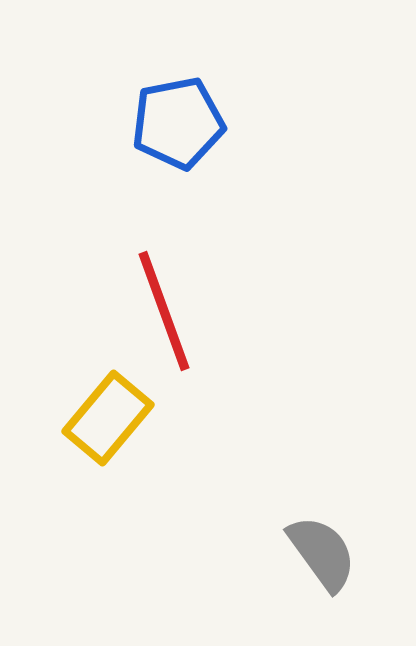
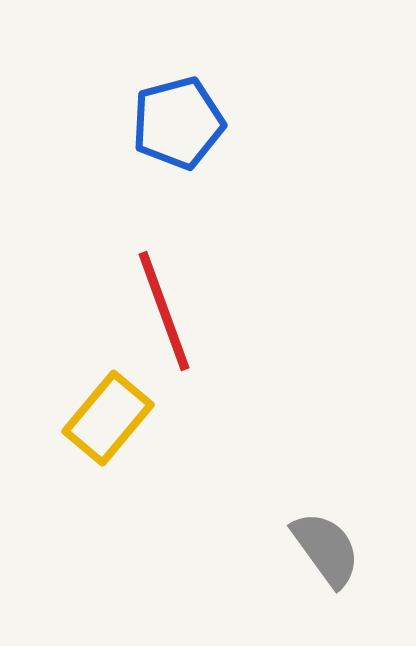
blue pentagon: rotated 4 degrees counterclockwise
gray semicircle: moved 4 px right, 4 px up
